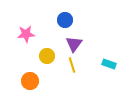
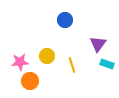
pink star: moved 6 px left, 28 px down
purple triangle: moved 24 px right
cyan rectangle: moved 2 px left
